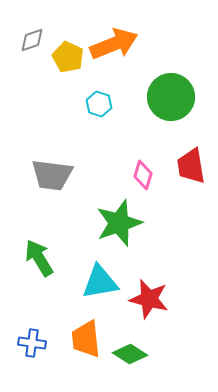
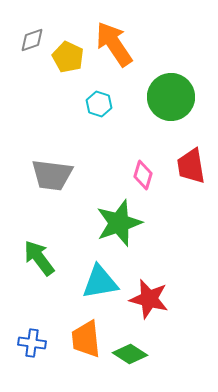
orange arrow: rotated 102 degrees counterclockwise
green arrow: rotated 6 degrees counterclockwise
